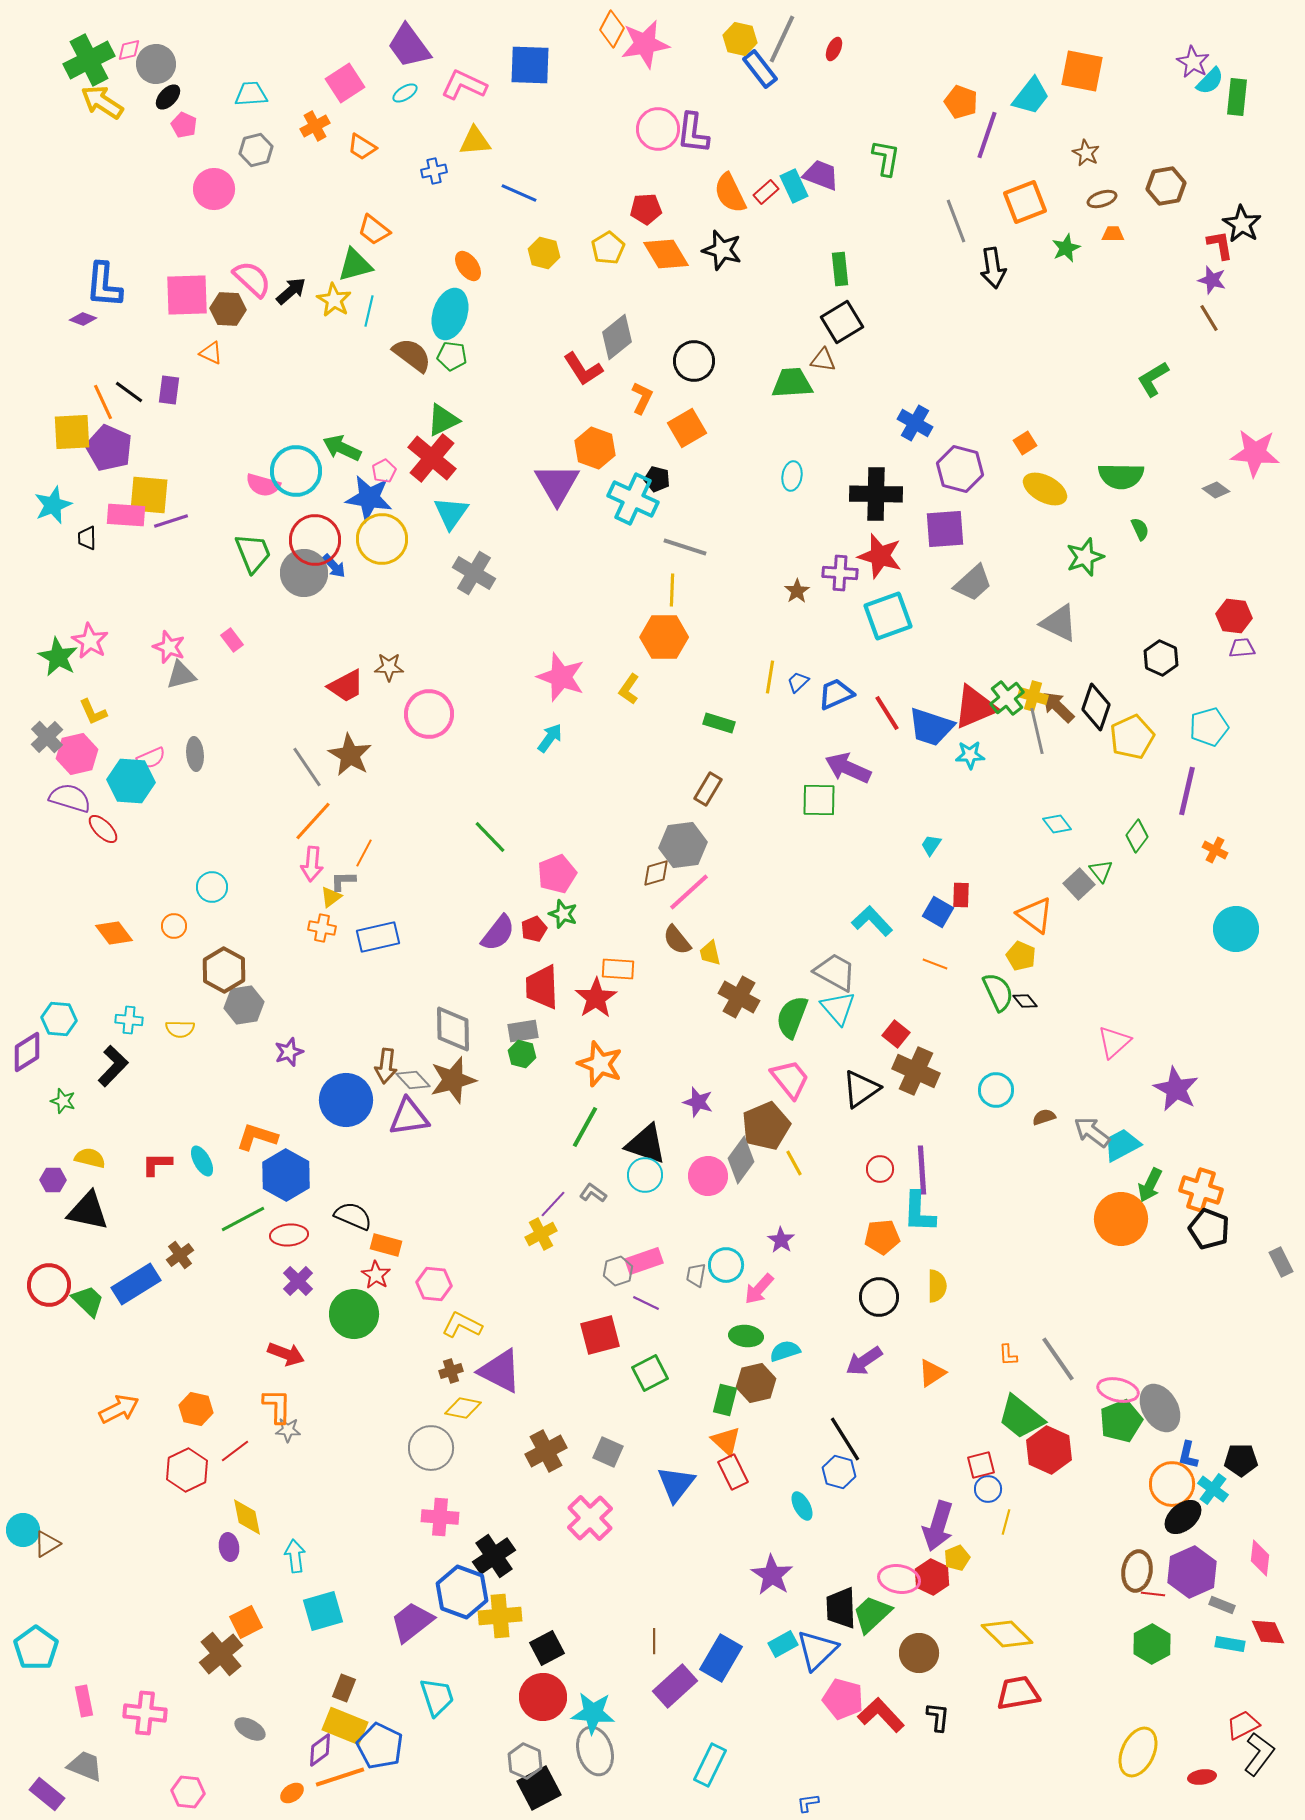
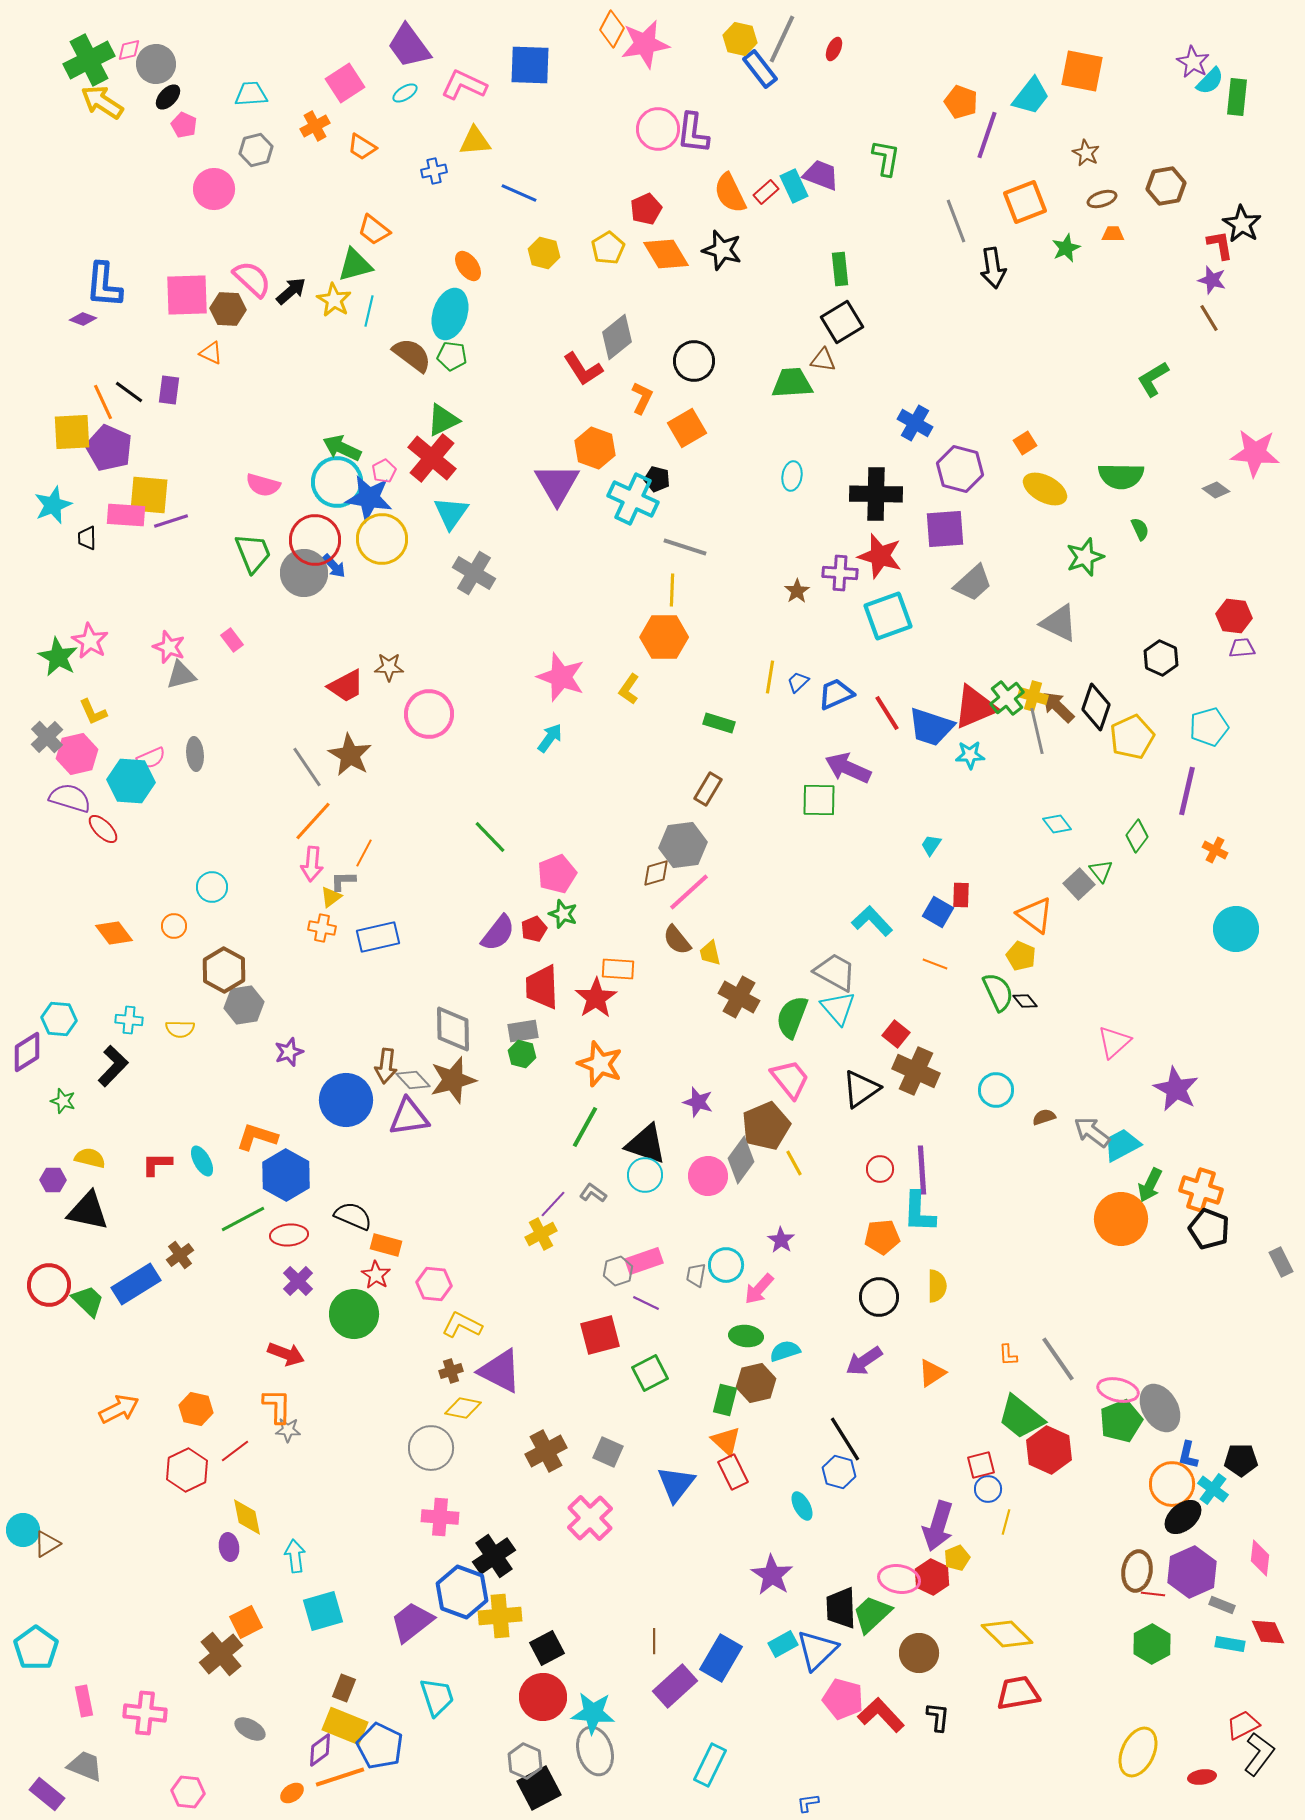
red pentagon at (646, 209): rotated 20 degrees counterclockwise
cyan circle at (296, 471): moved 41 px right, 11 px down
